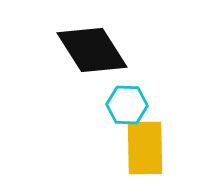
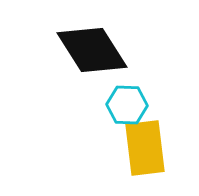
yellow rectangle: rotated 6 degrees counterclockwise
